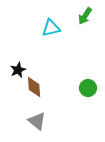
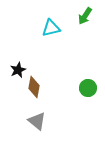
brown diamond: rotated 15 degrees clockwise
